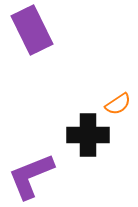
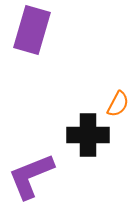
purple rectangle: rotated 42 degrees clockwise
orange semicircle: rotated 28 degrees counterclockwise
